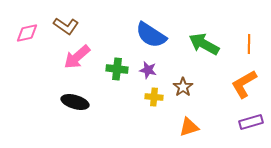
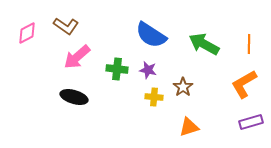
pink diamond: rotated 15 degrees counterclockwise
black ellipse: moved 1 px left, 5 px up
